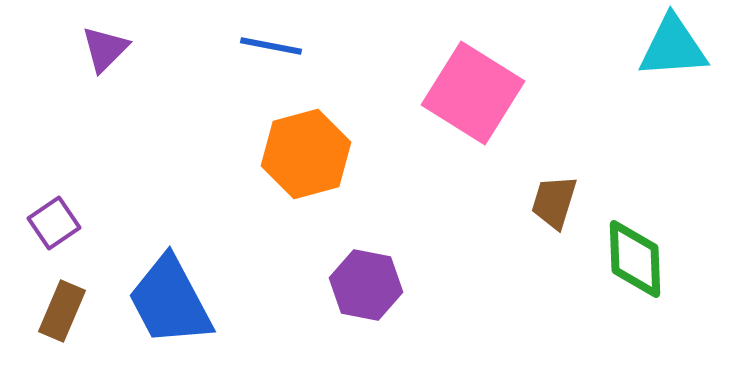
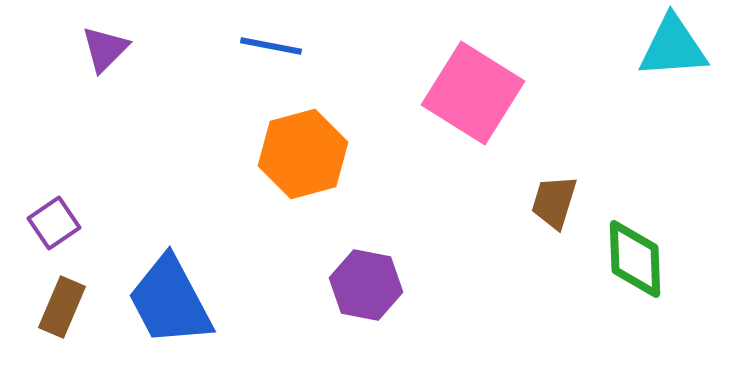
orange hexagon: moved 3 px left
brown rectangle: moved 4 px up
